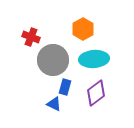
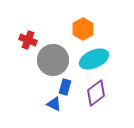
red cross: moved 3 px left, 3 px down
cyan ellipse: rotated 20 degrees counterclockwise
